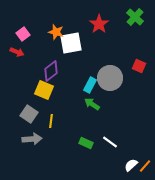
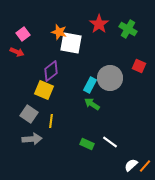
green cross: moved 7 px left, 12 px down; rotated 12 degrees counterclockwise
orange star: moved 3 px right
white square: rotated 20 degrees clockwise
green rectangle: moved 1 px right, 1 px down
